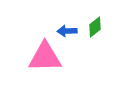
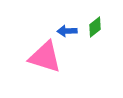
pink triangle: rotated 18 degrees clockwise
